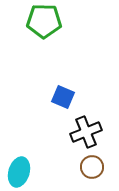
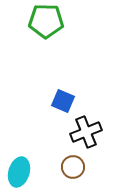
green pentagon: moved 2 px right
blue square: moved 4 px down
brown circle: moved 19 px left
